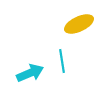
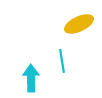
cyan arrow: moved 1 px right, 5 px down; rotated 68 degrees counterclockwise
